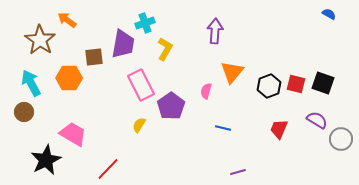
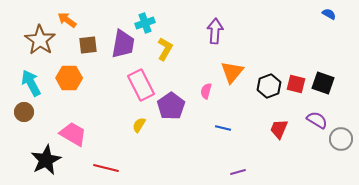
brown square: moved 6 px left, 12 px up
red line: moved 2 px left, 1 px up; rotated 60 degrees clockwise
